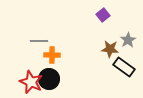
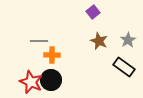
purple square: moved 10 px left, 3 px up
brown star: moved 11 px left, 8 px up; rotated 18 degrees clockwise
black circle: moved 2 px right, 1 px down
